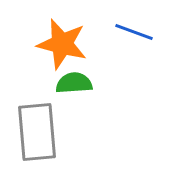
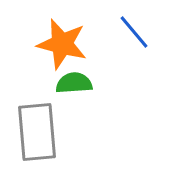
blue line: rotated 30 degrees clockwise
